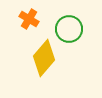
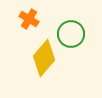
green circle: moved 2 px right, 5 px down
